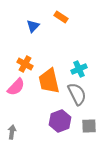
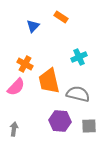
cyan cross: moved 12 px up
gray semicircle: moved 1 px right; rotated 50 degrees counterclockwise
purple hexagon: rotated 25 degrees clockwise
gray arrow: moved 2 px right, 3 px up
